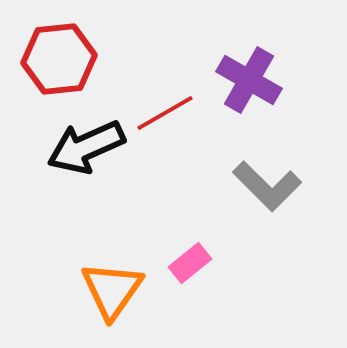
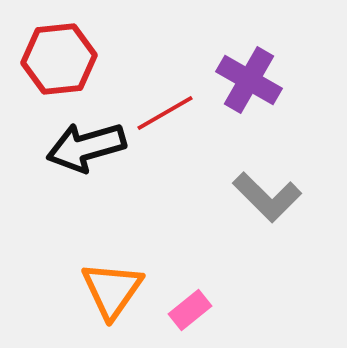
black arrow: rotated 8 degrees clockwise
gray L-shape: moved 11 px down
pink rectangle: moved 47 px down
